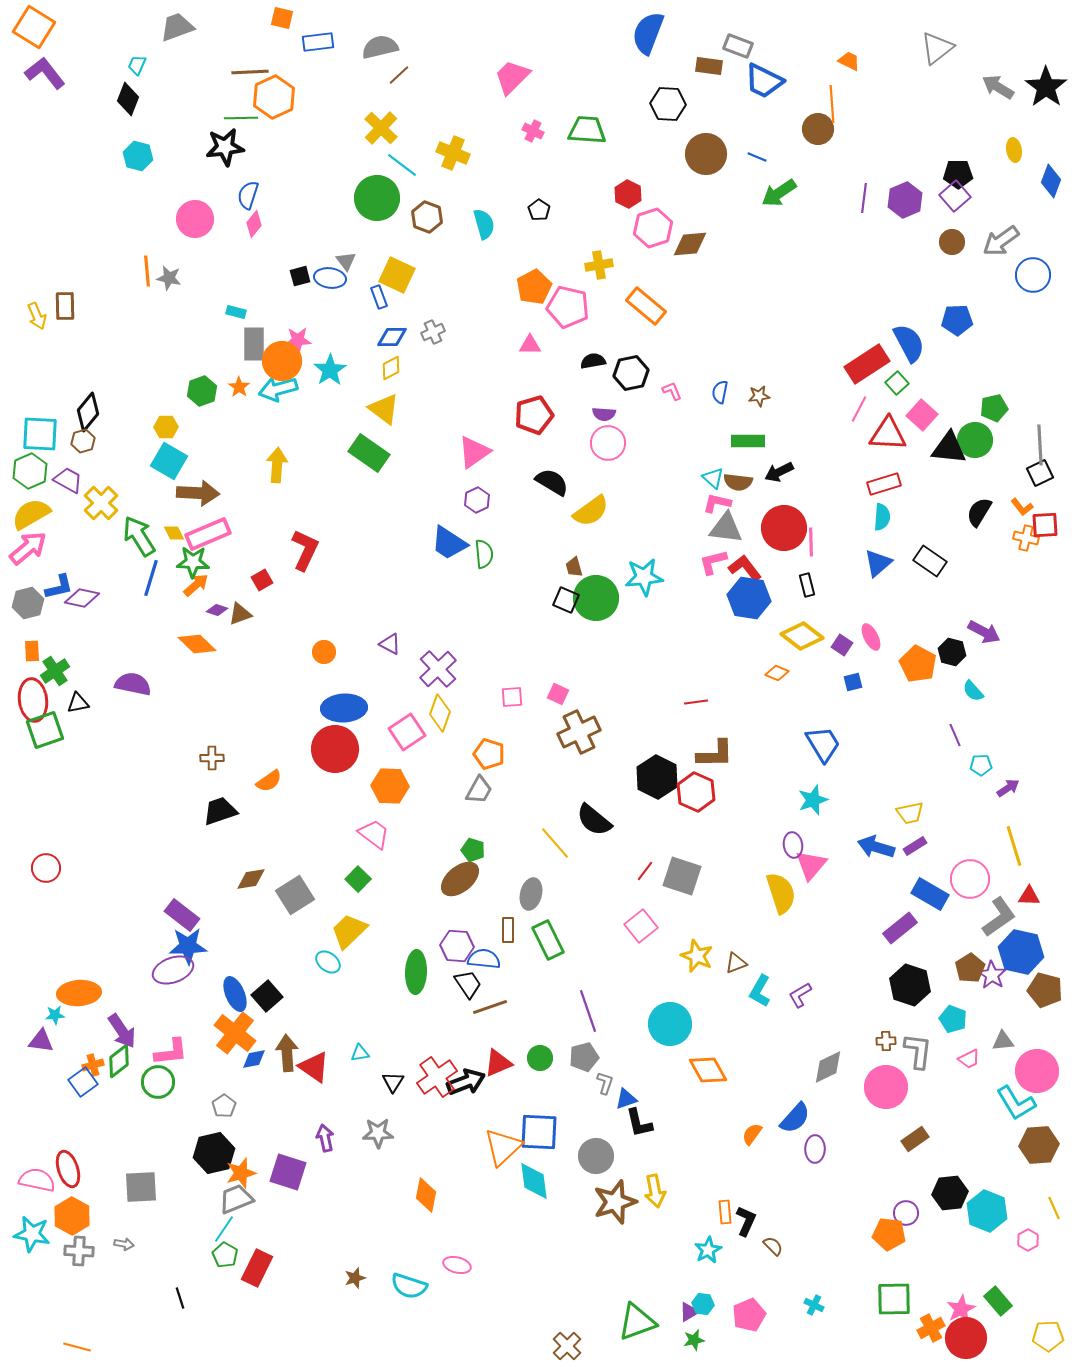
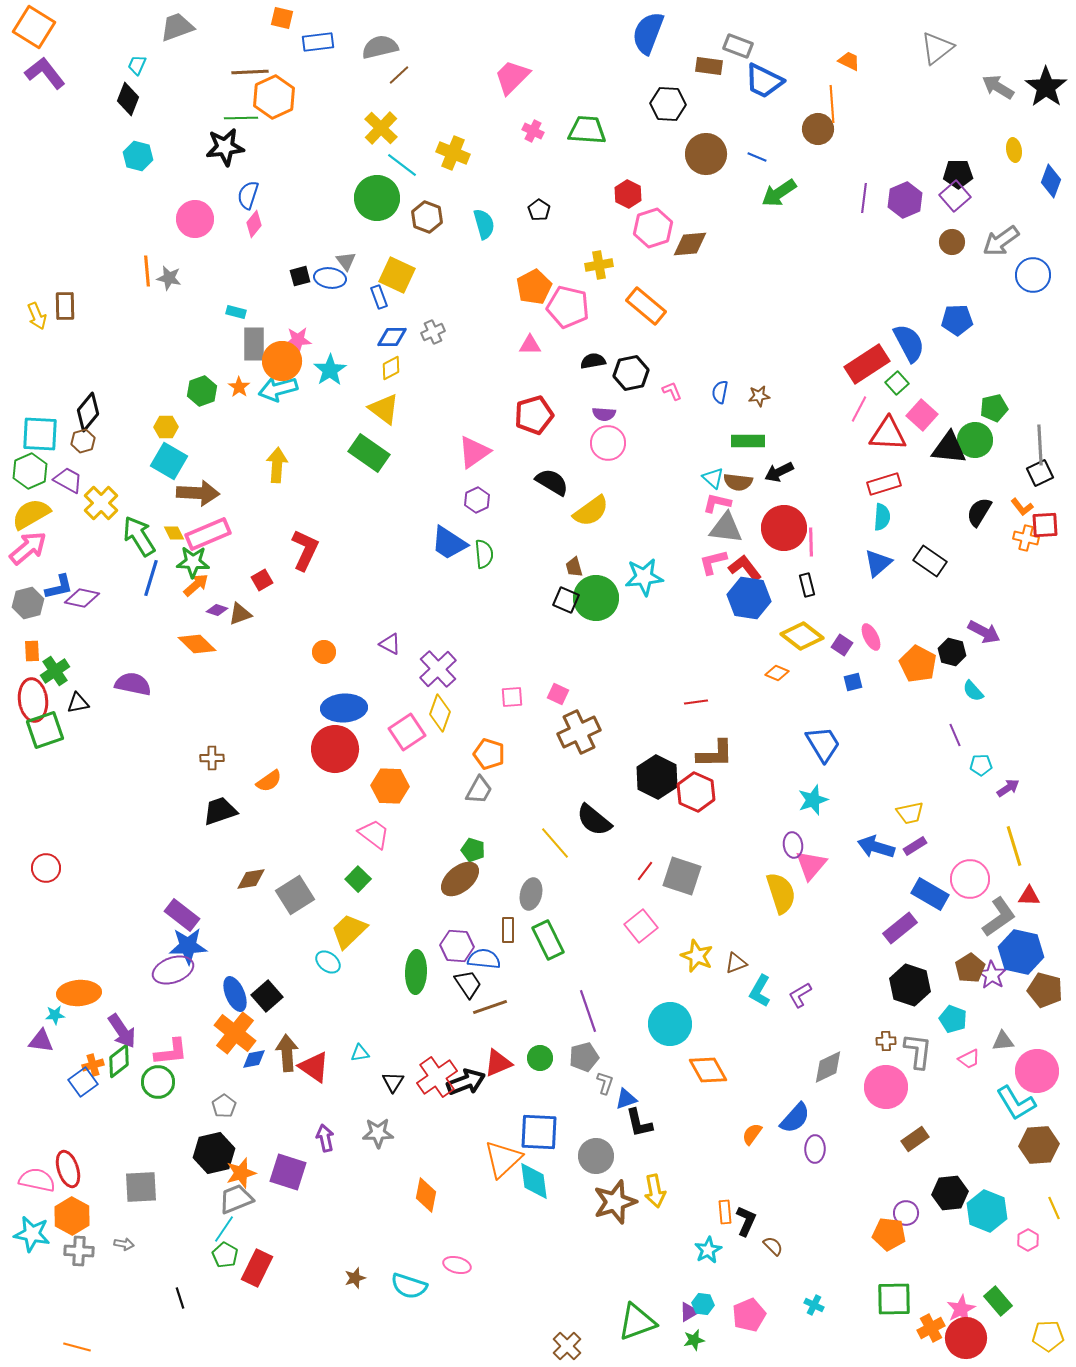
orange triangle at (503, 1147): moved 12 px down
